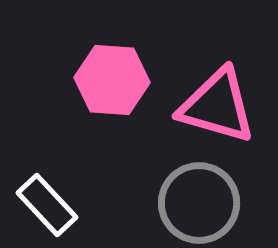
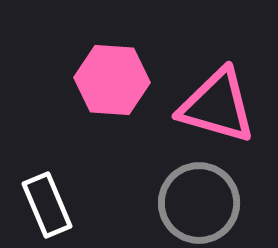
white rectangle: rotated 20 degrees clockwise
